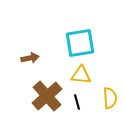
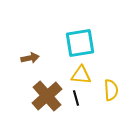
yellow semicircle: moved 1 px right, 8 px up
black line: moved 1 px left, 4 px up
